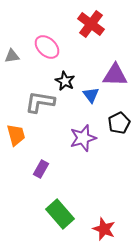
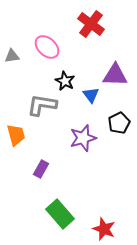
gray L-shape: moved 2 px right, 3 px down
